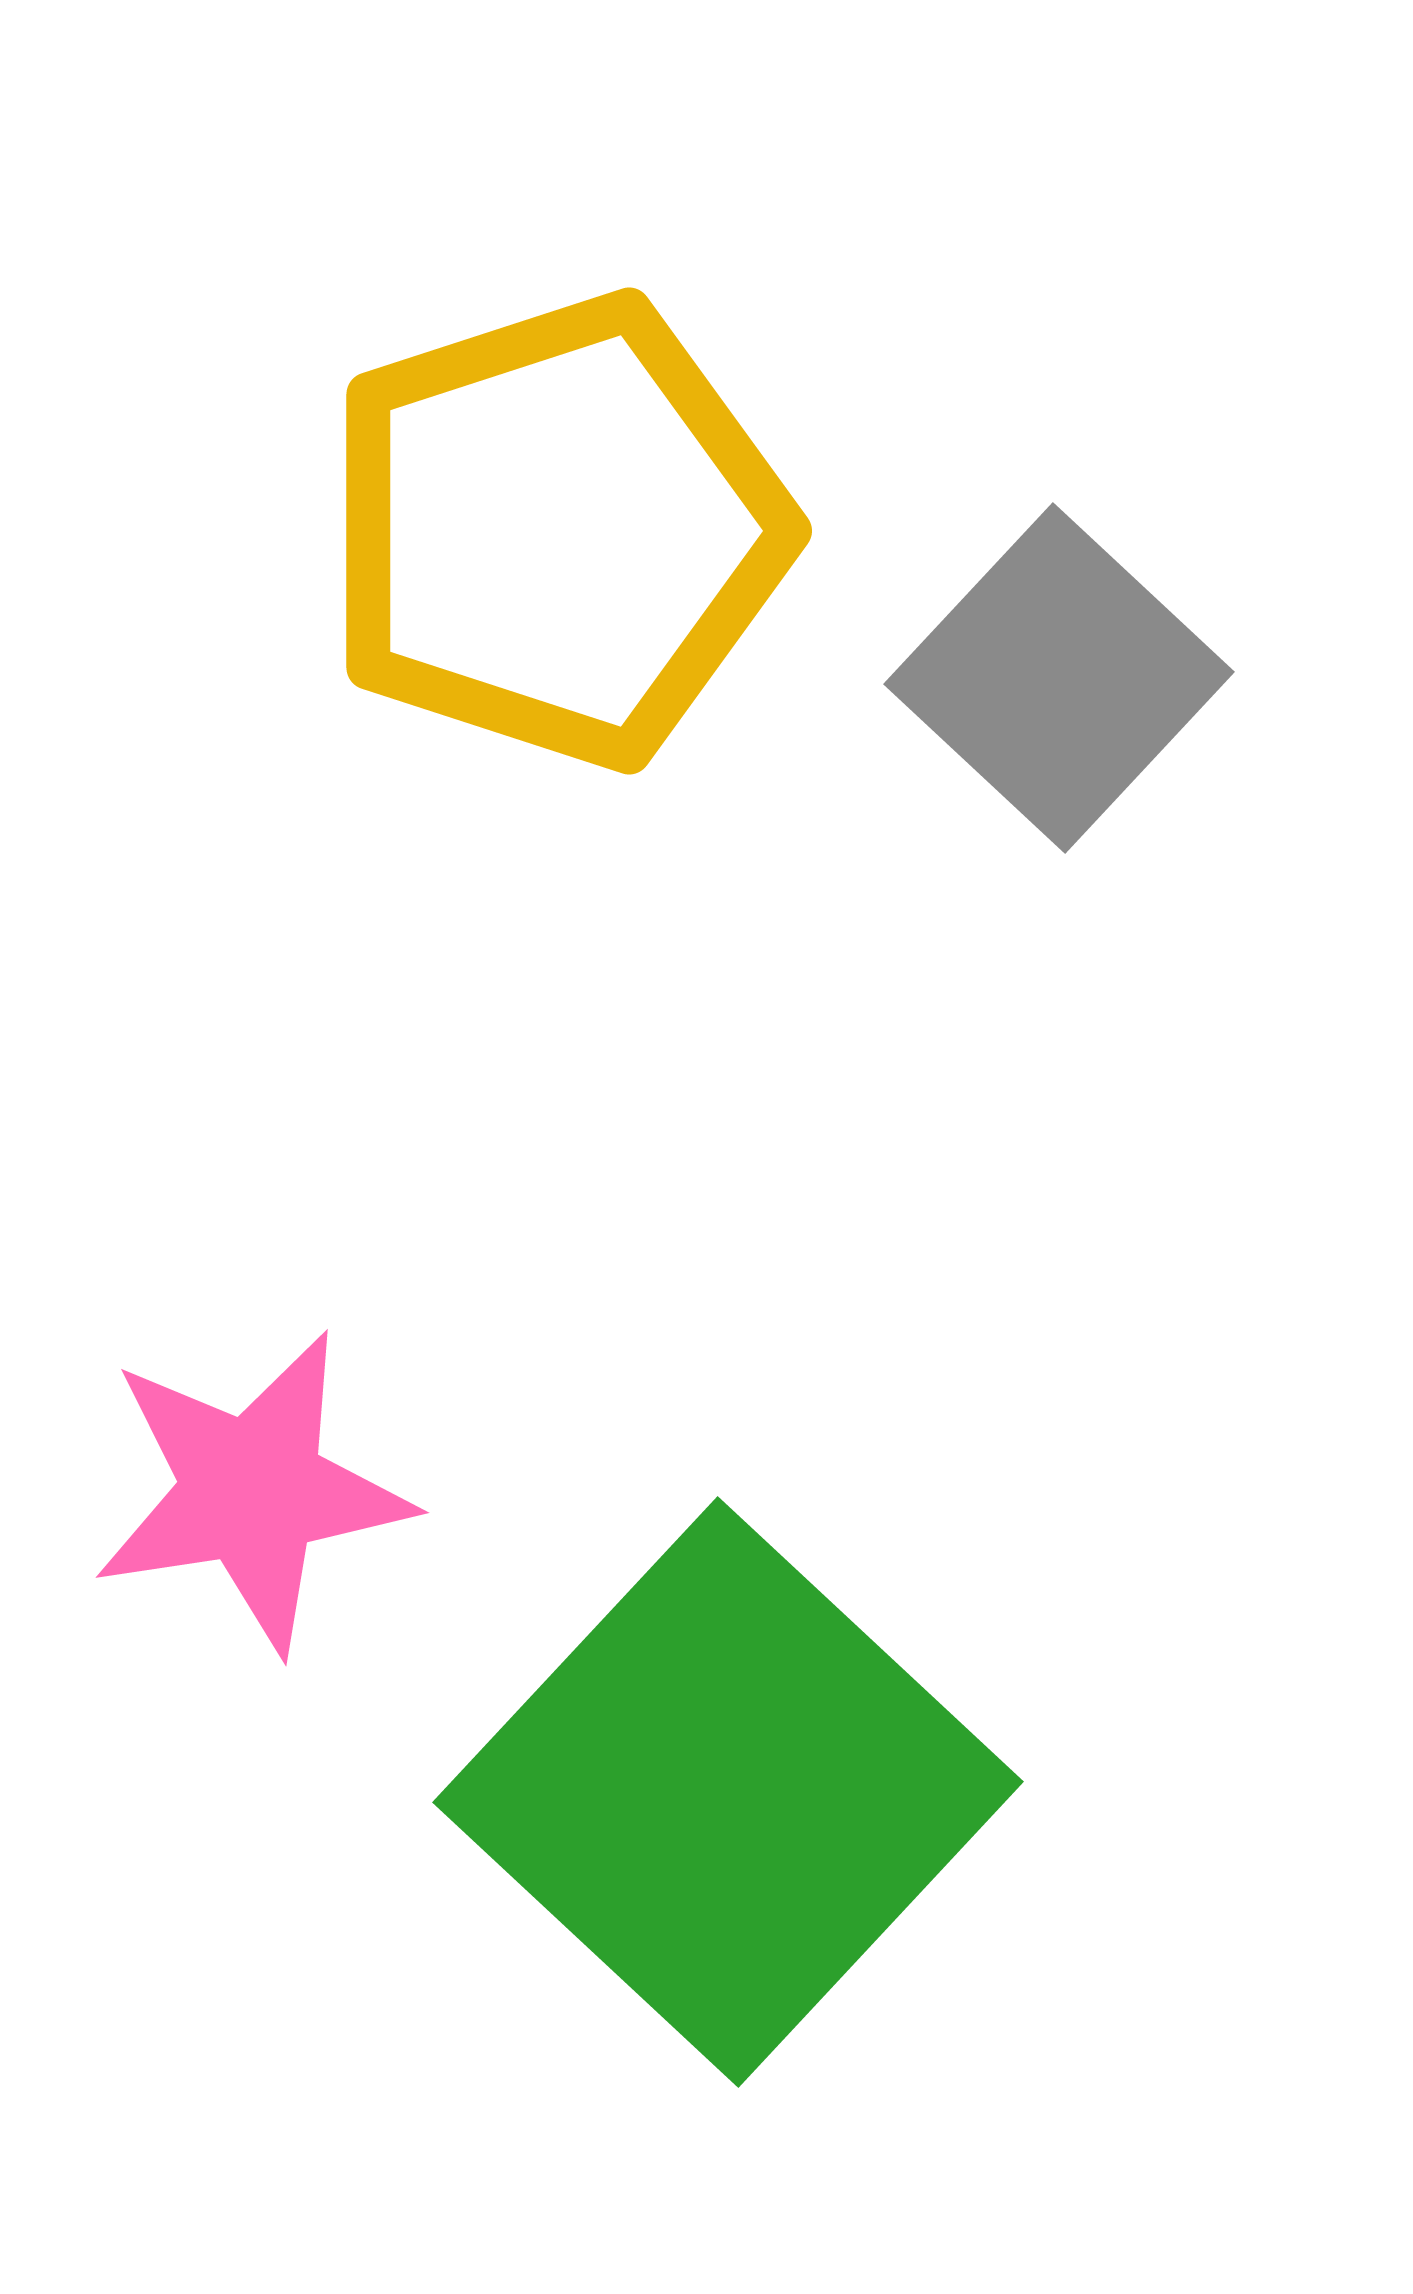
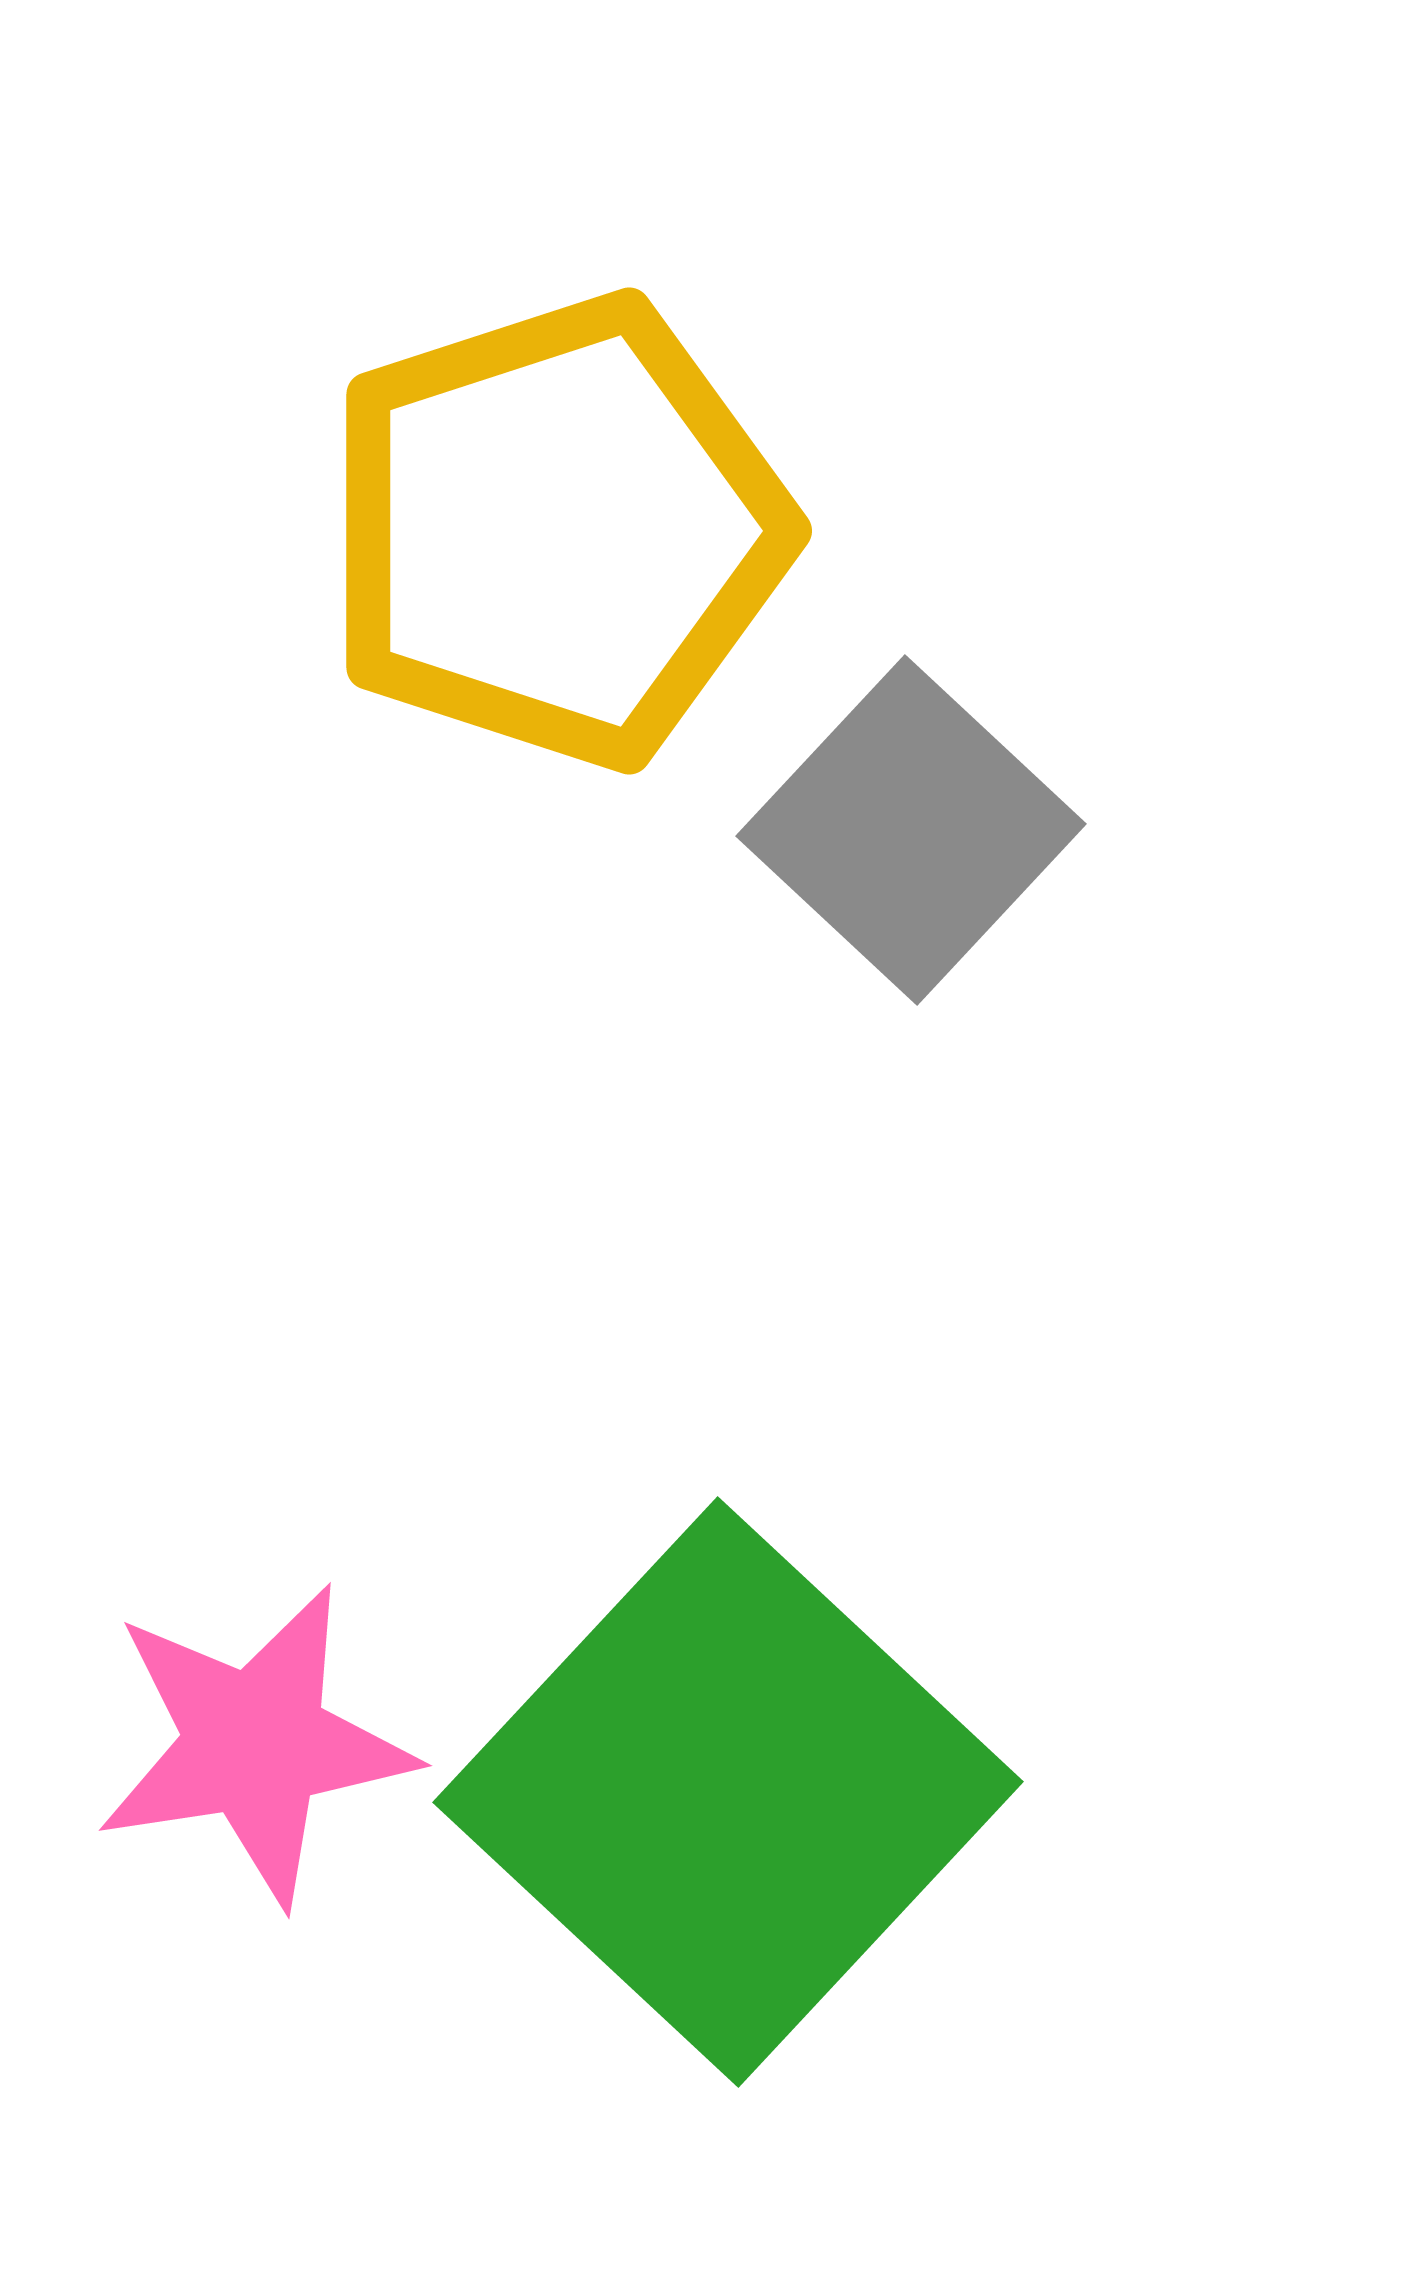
gray square: moved 148 px left, 152 px down
pink star: moved 3 px right, 253 px down
